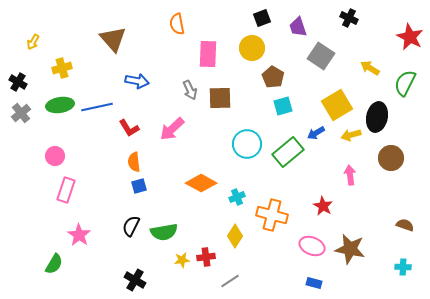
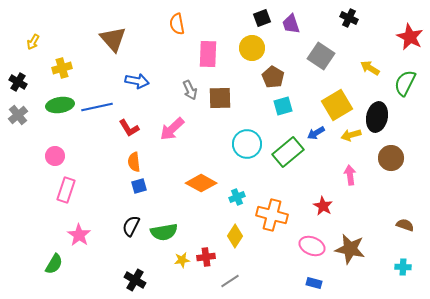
purple trapezoid at (298, 27): moved 7 px left, 3 px up
gray cross at (21, 113): moved 3 px left, 2 px down
